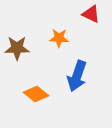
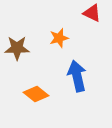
red triangle: moved 1 px right, 1 px up
orange star: rotated 18 degrees counterclockwise
blue arrow: rotated 148 degrees clockwise
